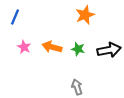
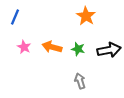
orange star: moved 1 px right, 1 px down; rotated 18 degrees counterclockwise
gray arrow: moved 3 px right, 6 px up
